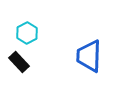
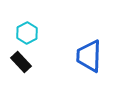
black rectangle: moved 2 px right
